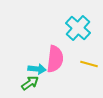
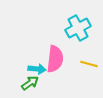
cyan cross: rotated 20 degrees clockwise
